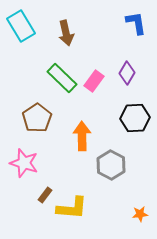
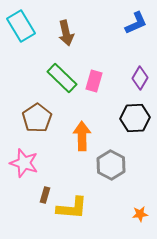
blue L-shape: rotated 75 degrees clockwise
purple diamond: moved 13 px right, 5 px down
pink rectangle: rotated 20 degrees counterclockwise
brown rectangle: rotated 21 degrees counterclockwise
